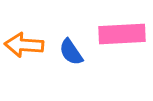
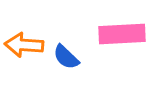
blue semicircle: moved 5 px left, 5 px down; rotated 12 degrees counterclockwise
